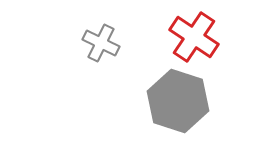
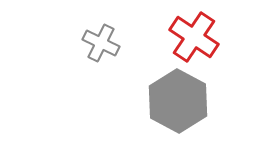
gray hexagon: rotated 10 degrees clockwise
